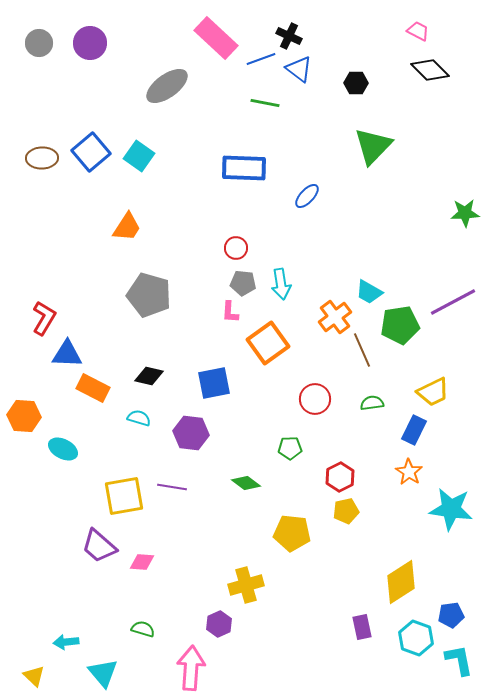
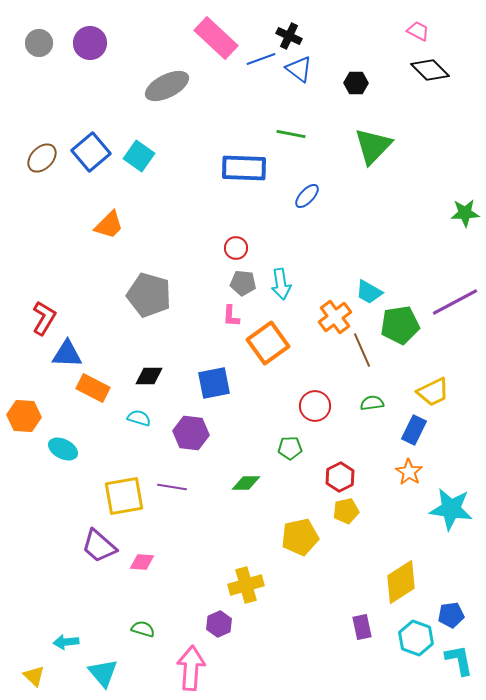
gray ellipse at (167, 86): rotated 9 degrees clockwise
green line at (265, 103): moved 26 px right, 31 px down
brown ellipse at (42, 158): rotated 44 degrees counterclockwise
orange trapezoid at (127, 227): moved 18 px left, 2 px up; rotated 12 degrees clockwise
purple line at (453, 302): moved 2 px right
pink L-shape at (230, 312): moved 1 px right, 4 px down
black diamond at (149, 376): rotated 12 degrees counterclockwise
red circle at (315, 399): moved 7 px down
green diamond at (246, 483): rotated 36 degrees counterclockwise
yellow pentagon at (292, 533): moved 8 px right, 4 px down; rotated 18 degrees counterclockwise
